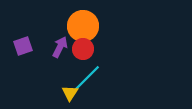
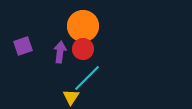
purple arrow: moved 5 px down; rotated 20 degrees counterclockwise
yellow triangle: moved 1 px right, 4 px down
